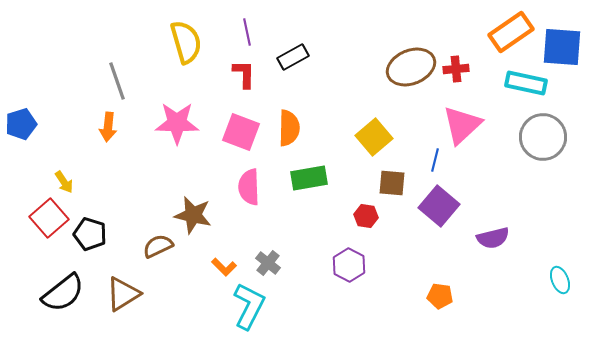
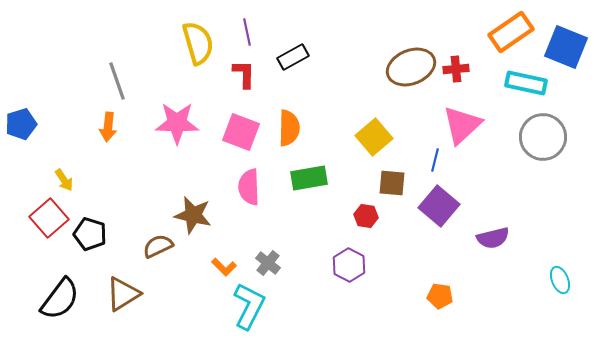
yellow semicircle: moved 12 px right, 1 px down
blue square: moved 4 px right; rotated 18 degrees clockwise
yellow arrow: moved 2 px up
black semicircle: moved 3 px left, 6 px down; rotated 15 degrees counterclockwise
